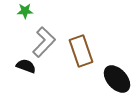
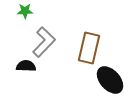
brown rectangle: moved 8 px right, 3 px up; rotated 32 degrees clockwise
black semicircle: rotated 18 degrees counterclockwise
black ellipse: moved 7 px left, 1 px down
